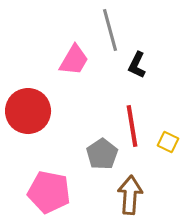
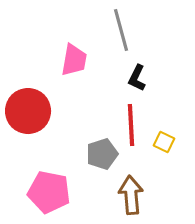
gray line: moved 11 px right
pink trapezoid: rotated 20 degrees counterclockwise
black L-shape: moved 13 px down
red line: moved 1 px left, 1 px up; rotated 6 degrees clockwise
yellow square: moved 4 px left
gray pentagon: rotated 16 degrees clockwise
brown arrow: moved 1 px right; rotated 9 degrees counterclockwise
